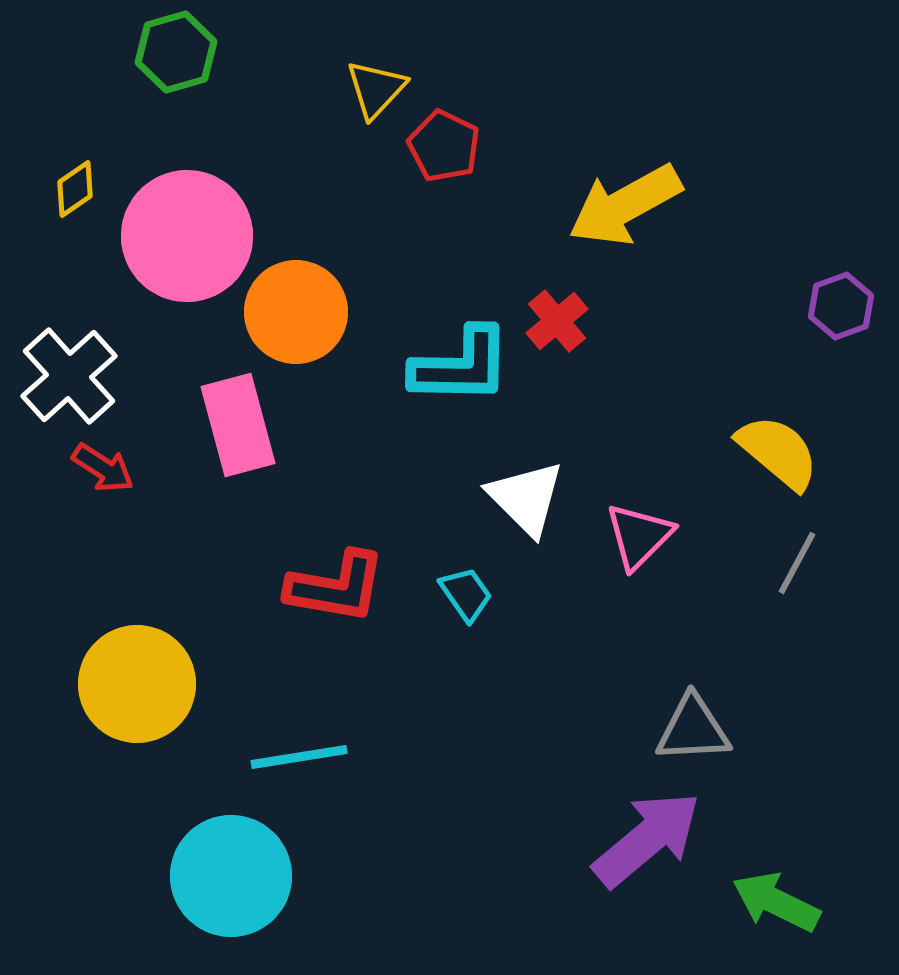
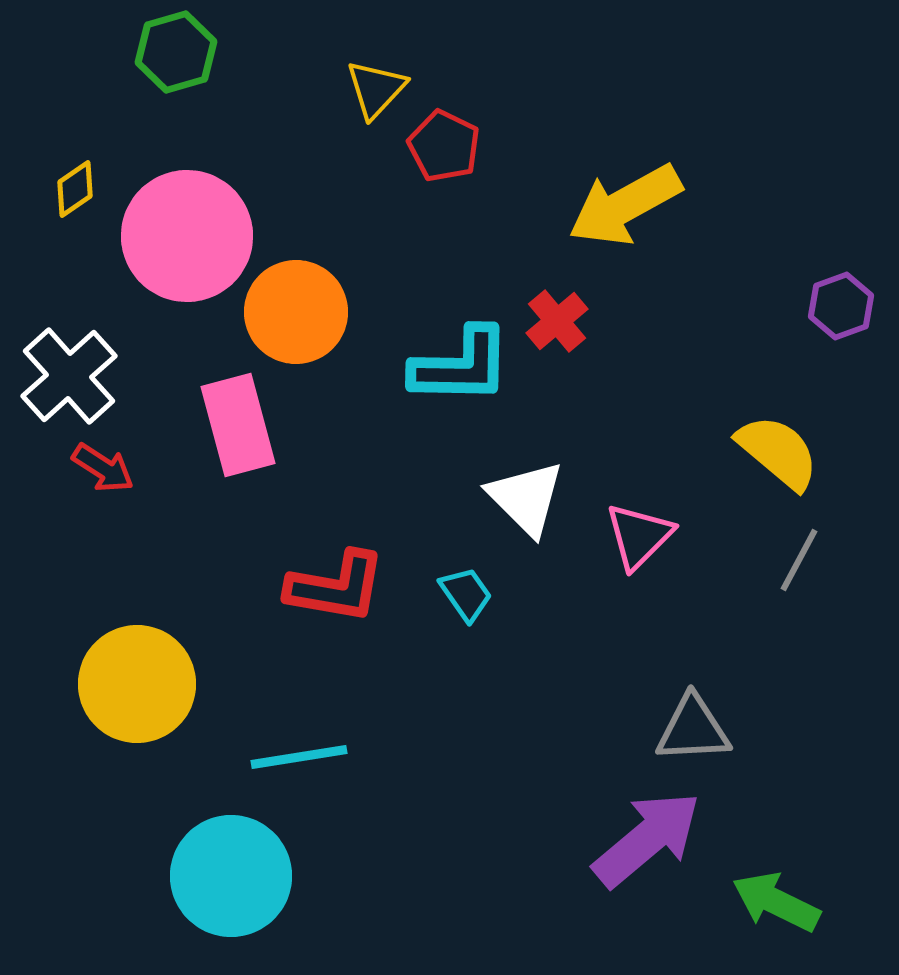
gray line: moved 2 px right, 3 px up
